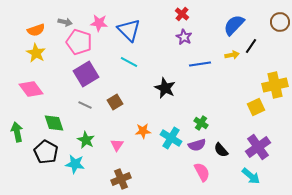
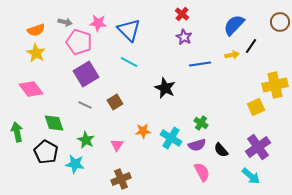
pink star: moved 1 px left
